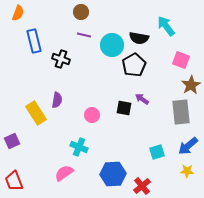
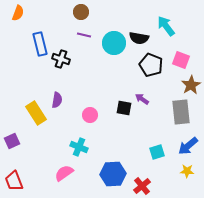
blue rectangle: moved 6 px right, 3 px down
cyan circle: moved 2 px right, 2 px up
black pentagon: moved 17 px right; rotated 20 degrees counterclockwise
pink circle: moved 2 px left
